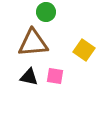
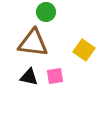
brown triangle: rotated 12 degrees clockwise
pink square: rotated 18 degrees counterclockwise
